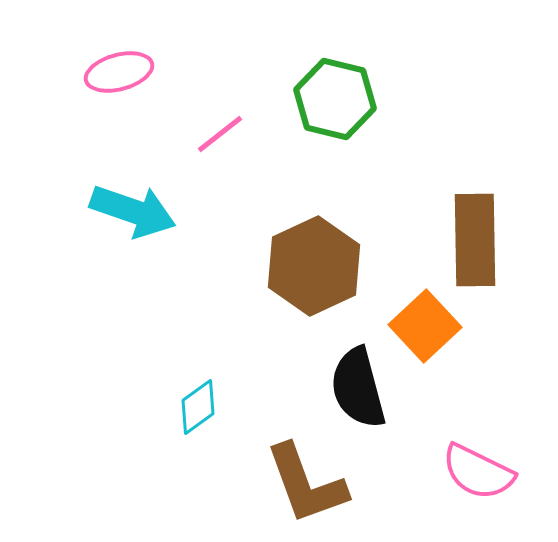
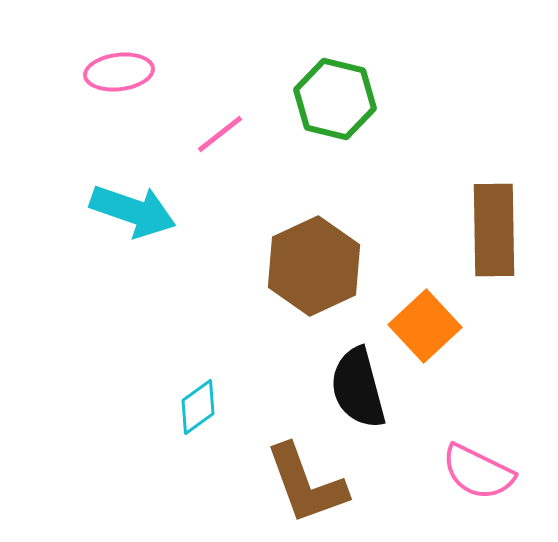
pink ellipse: rotated 8 degrees clockwise
brown rectangle: moved 19 px right, 10 px up
